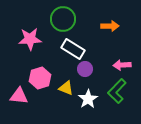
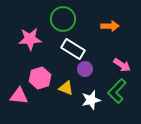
pink arrow: rotated 144 degrees counterclockwise
white star: moved 3 px right, 1 px down; rotated 18 degrees clockwise
